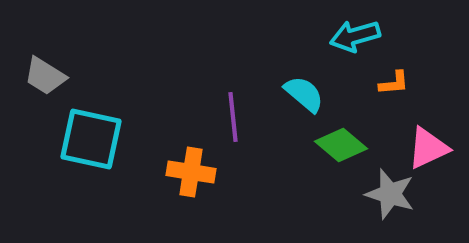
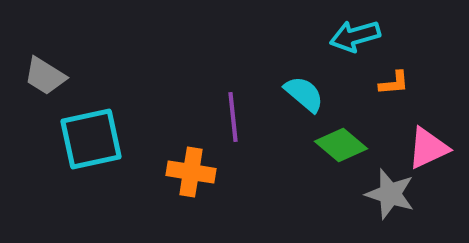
cyan square: rotated 24 degrees counterclockwise
